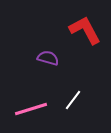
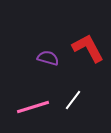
red L-shape: moved 3 px right, 18 px down
pink line: moved 2 px right, 2 px up
